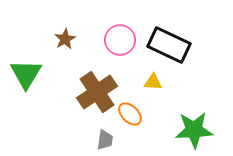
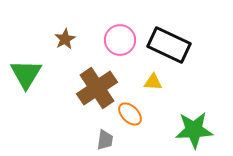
brown cross: moved 4 px up
